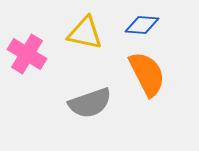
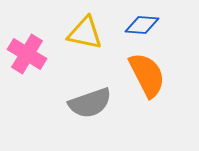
orange semicircle: moved 1 px down
